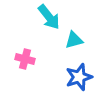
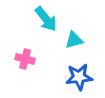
cyan arrow: moved 3 px left, 2 px down
blue star: rotated 12 degrees clockwise
